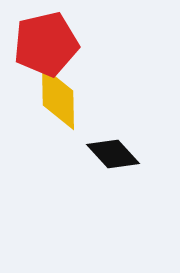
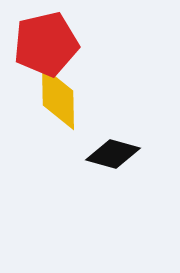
black diamond: rotated 32 degrees counterclockwise
